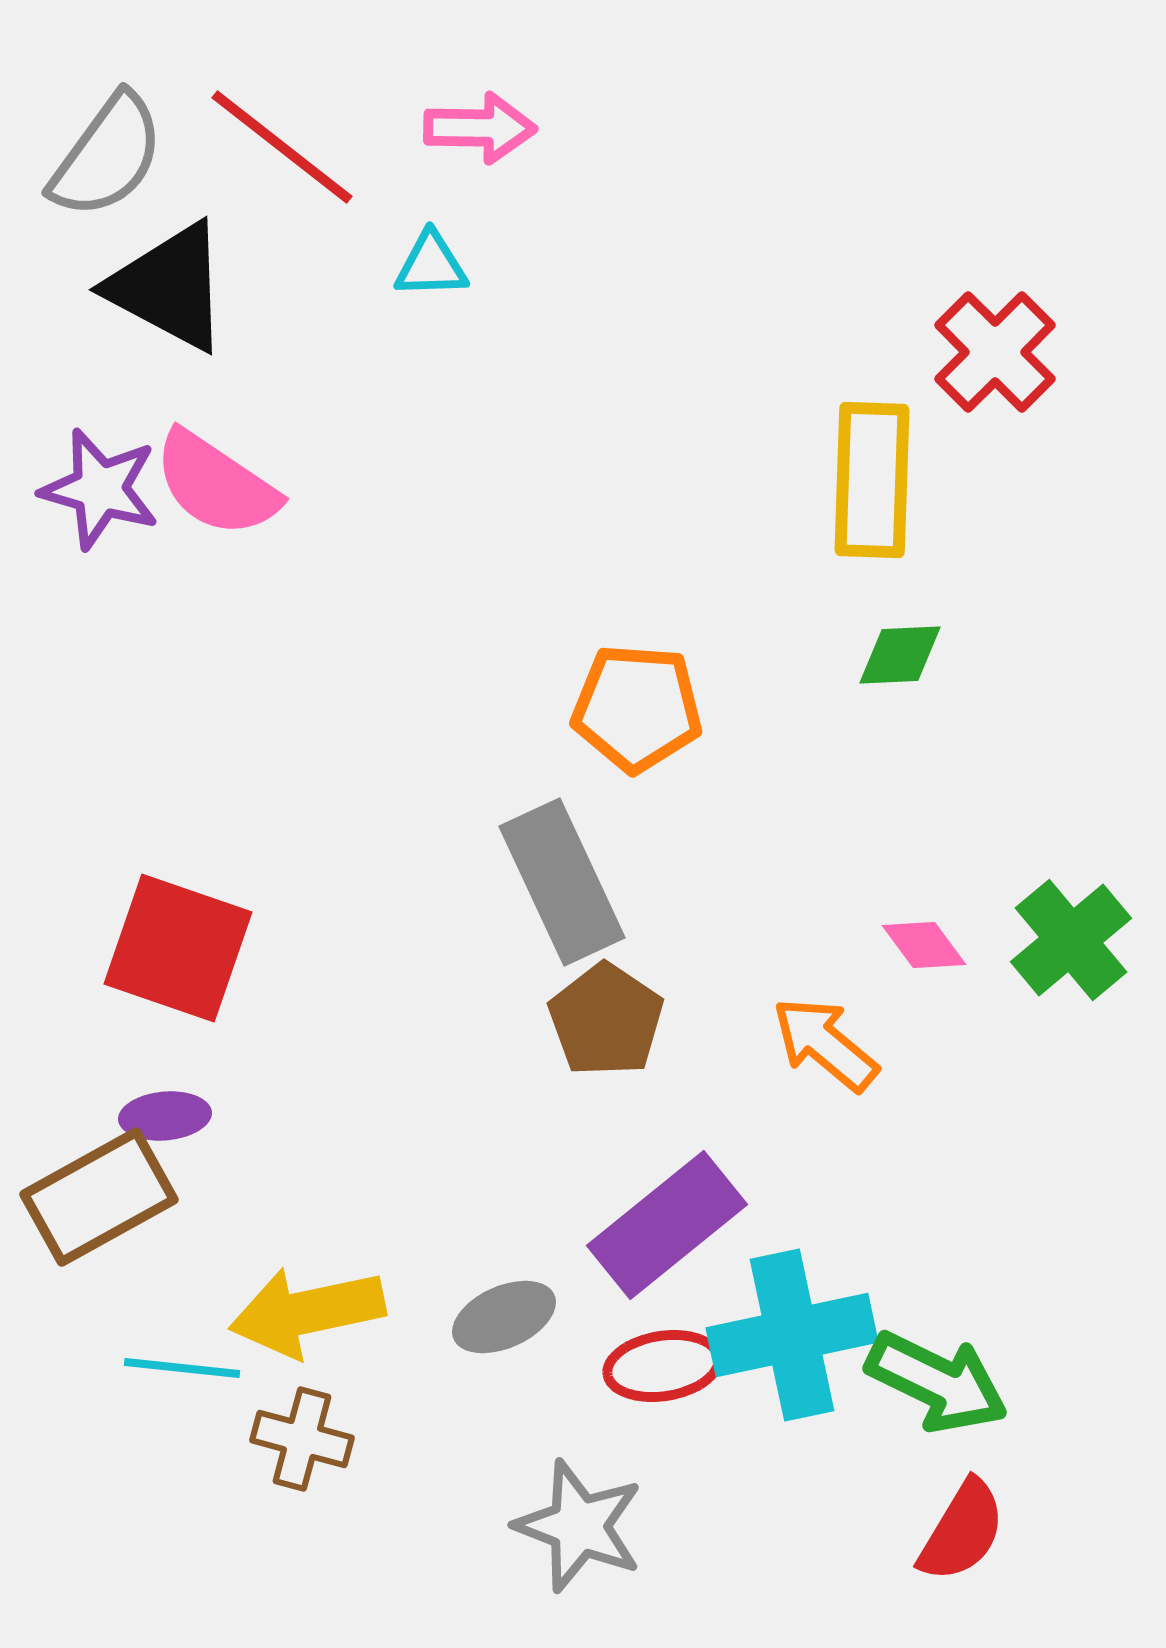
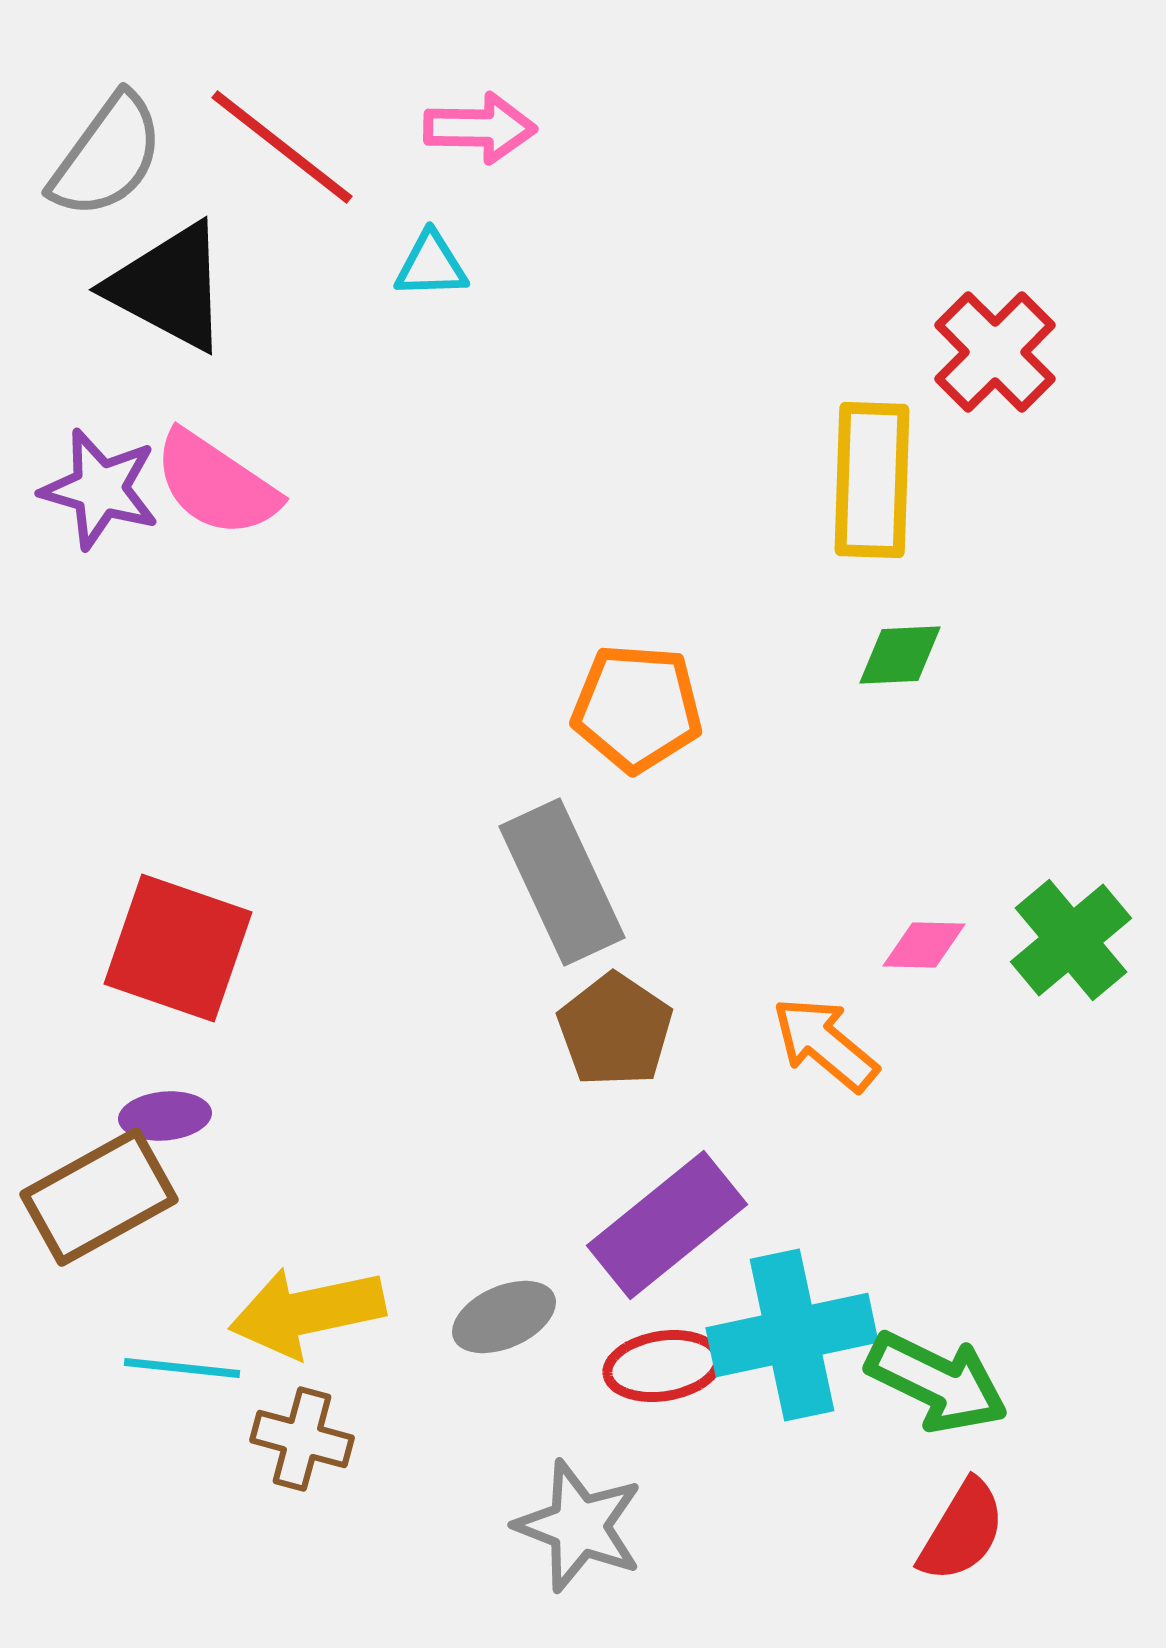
pink diamond: rotated 52 degrees counterclockwise
brown pentagon: moved 9 px right, 10 px down
